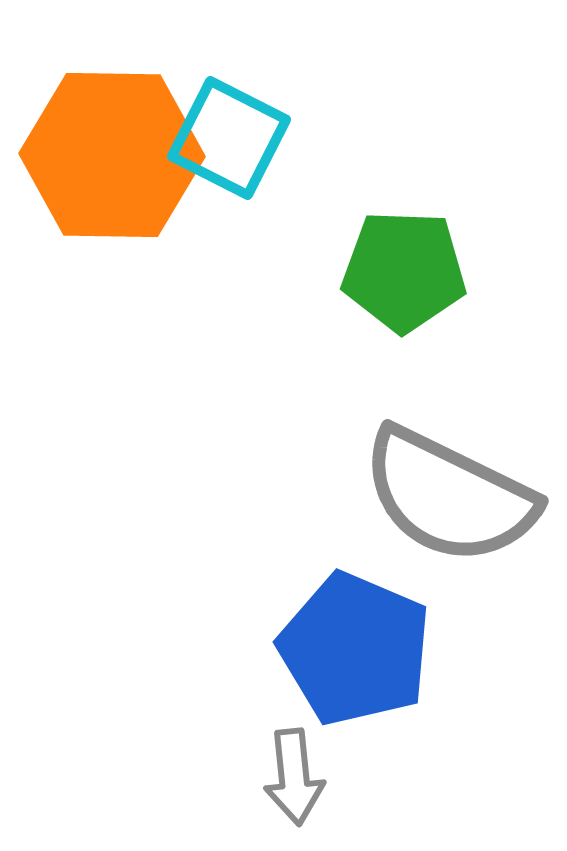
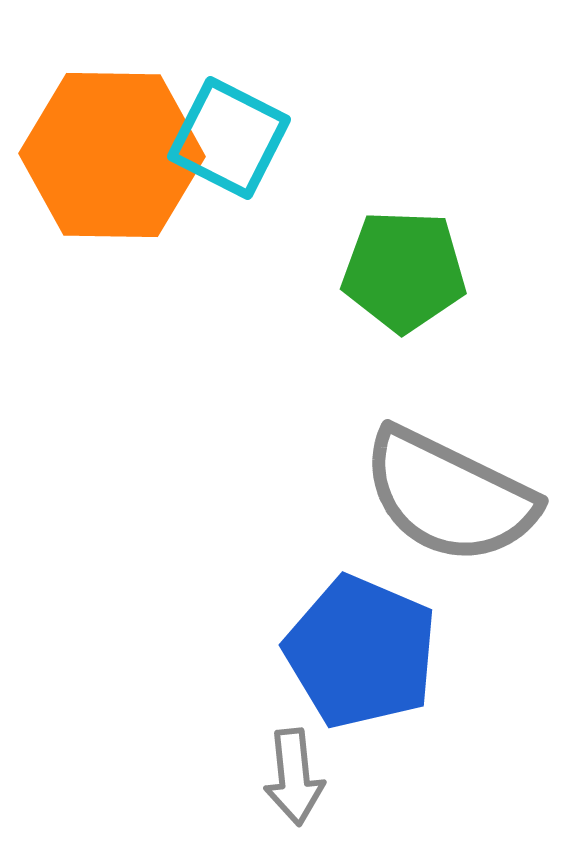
blue pentagon: moved 6 px right, 3 px down
